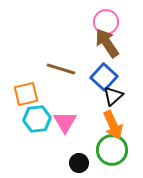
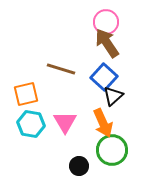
cyan hexagon: moved 6 px left, 5 px down; rotated 16 degrees clockwise
orange arrow: moved 10 px left, 2 px up
black circle: moved 3 px down
